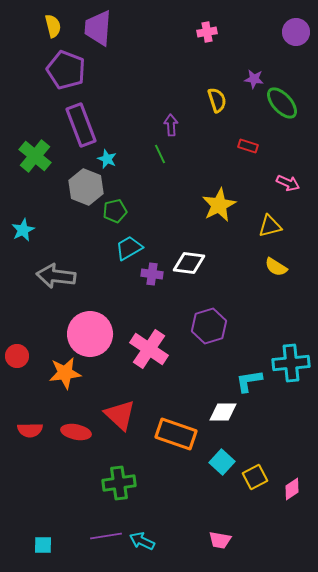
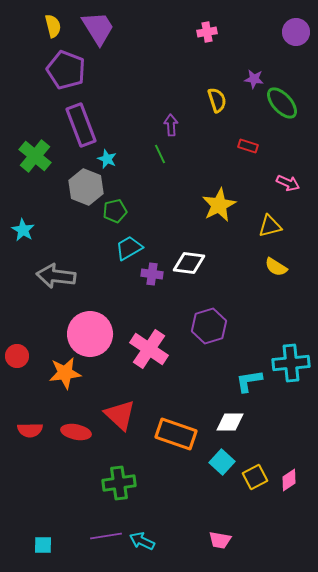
purple trapezoid at (98, 28): rotated 144 degrees clockwise
cyan star at (23, 230): rotated 15 degrees counterclockwise
white diamond at (223, 412): moved 7 px right, 10 px down
pink diamond at (292, 489): moved 3 px left, 9 px up
